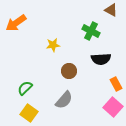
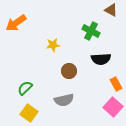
gray semicircle: rotated 36 degrees clockwise
